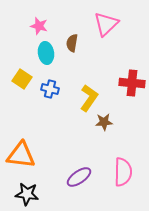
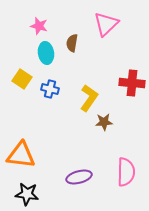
pink semicircle: moved 3 px right
purple ellipse: rotated 20 degrees clockwise
